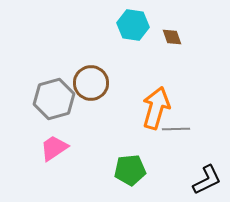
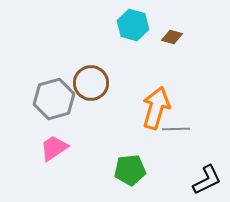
cyan hexagon: rotated 8 degrees clockwise
brown diamond: rotated 55 degrees counterclockwise
